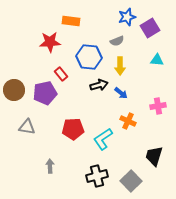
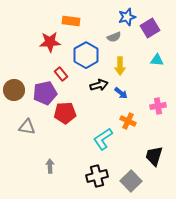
gray semicircle: moved 3 px left, 4 px up
blue hexagon: moved 3 px left, 2 px up; rotated 25 degrees clockwise
red pentagon: moved 8 px left, 16 px up
